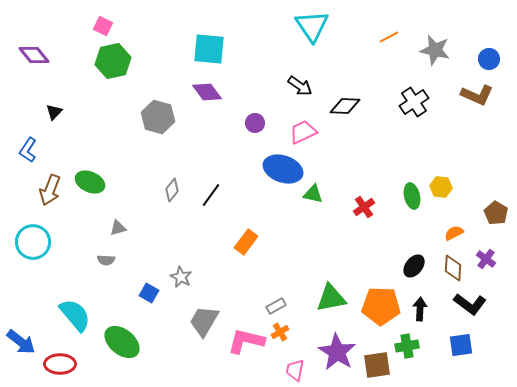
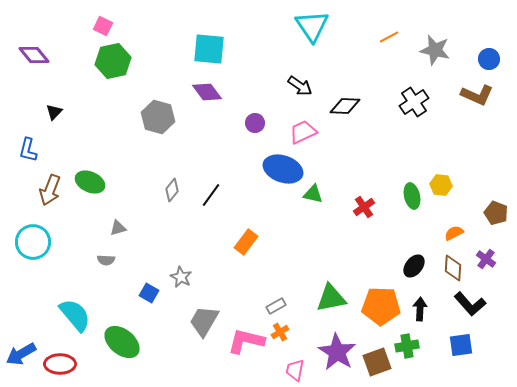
blue L-shape at (28, 150): rotated 20 degrees counterclockwise
yellow hexagon at (441, 187): moved 2 px up
brown pentagon at (496, 213): rotated 10 degrees counterclockwise
black L-shape at (470, 304): rotated 12 degrees clockwise
blue arrow at (21, 342): moved 12 px down; rotated 112 degrees clockwise
brown square at (377, 365): moved 3 px up; rotated 12 degrees counterclockwise
